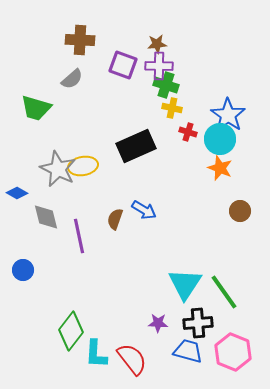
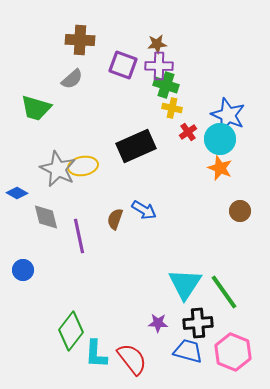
blue star: rotated 12 degrees counterclockwise
red cross: rotated 36 degrees clockwise
